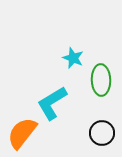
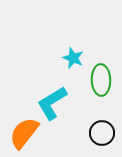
orange semicircle: moved 2 px right
